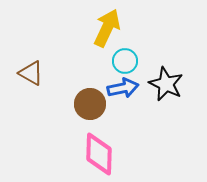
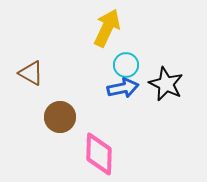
cyan circle: moved 1 px right, 4 px down
brown circle: moved 30 px left, 13 px down
